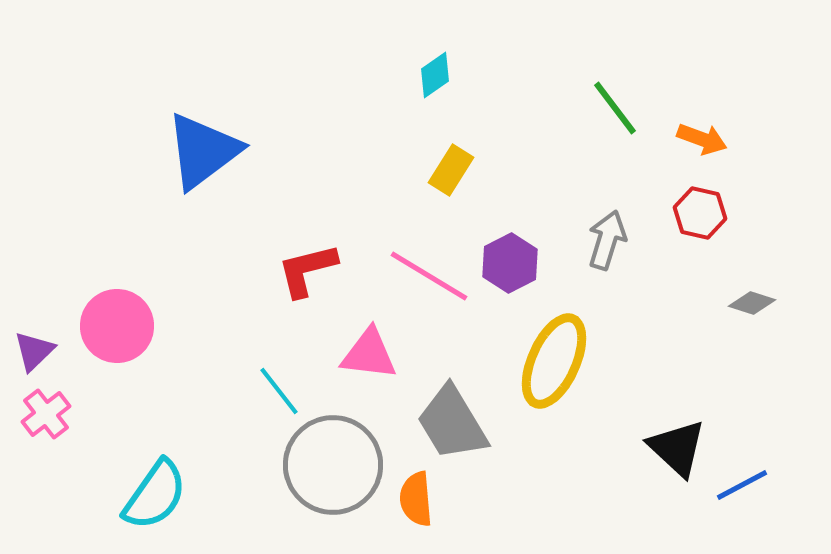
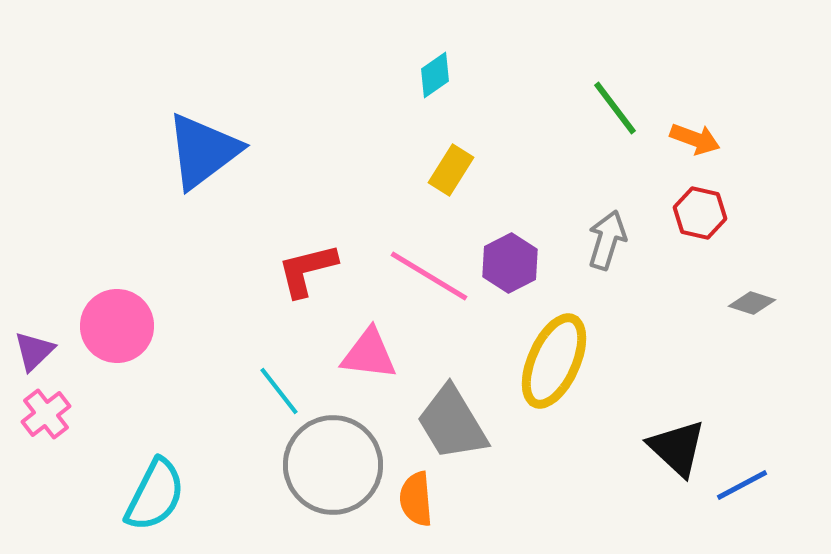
orange arrow: moved 7 px left
cyan semicircle: rotated 8 degrees counterclockwise
